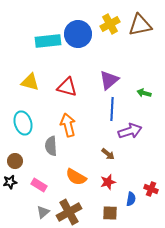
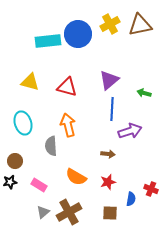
brown arrow: rotated 32 degrees counterclockwise
